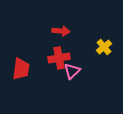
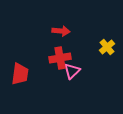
yellow cross: moved 3 px right
red cross: moved 1 px right
red trapezoid: moved 1 px left, 5 px down
